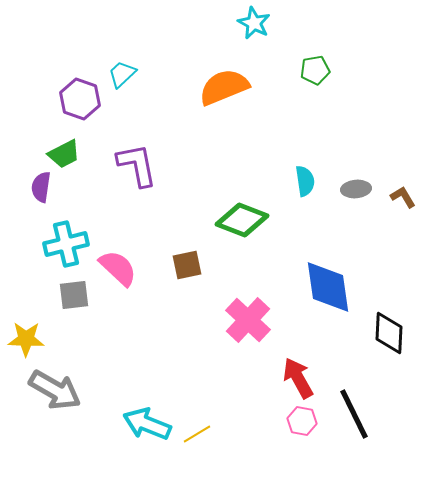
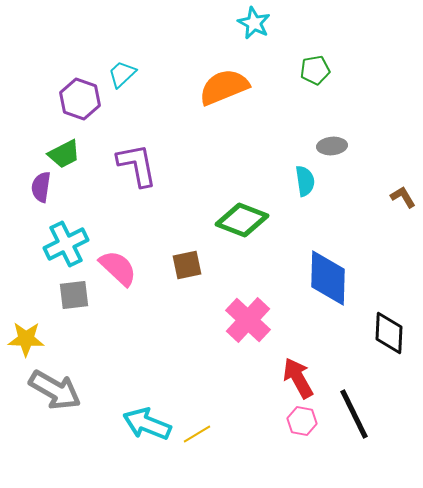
gray ellipse: moved 24 px left, 43 px up
cyan cross: rotated 12 degrees counterclockwise
blue diamond: moved 9 px up; rotated 10 degrees clockwise
